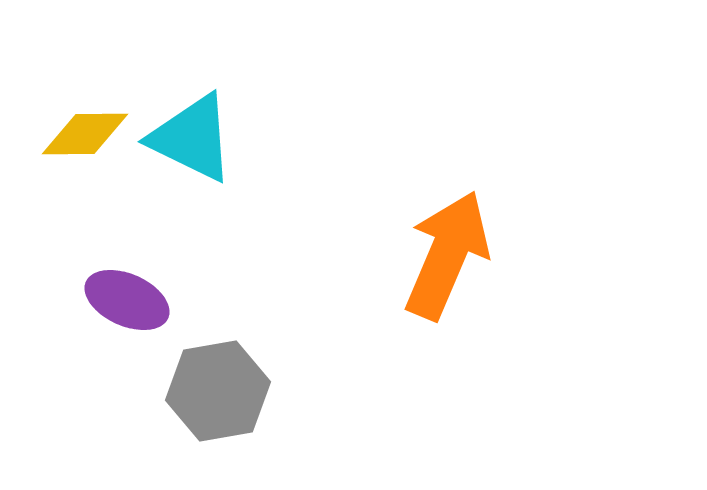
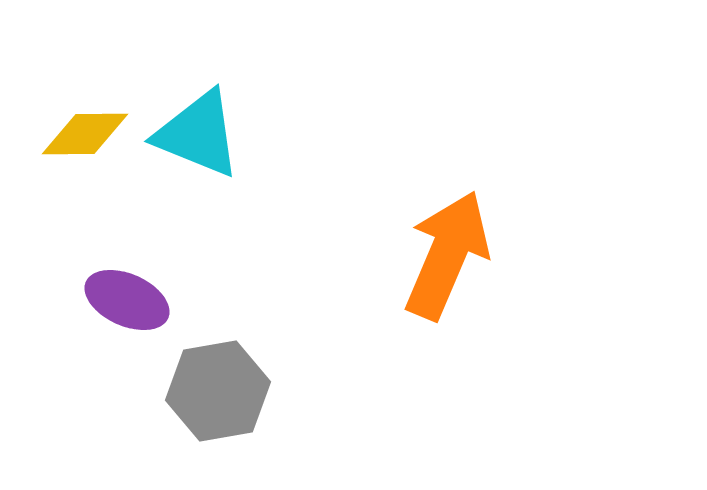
cyan triangle: moved 6 px right, 4 px up; rotated 4 degrees counterclockwise
